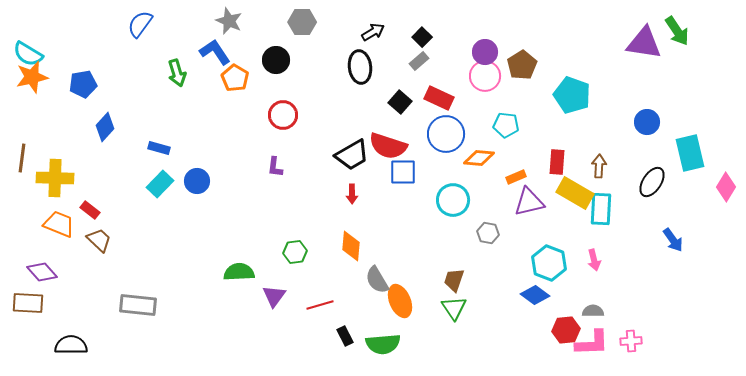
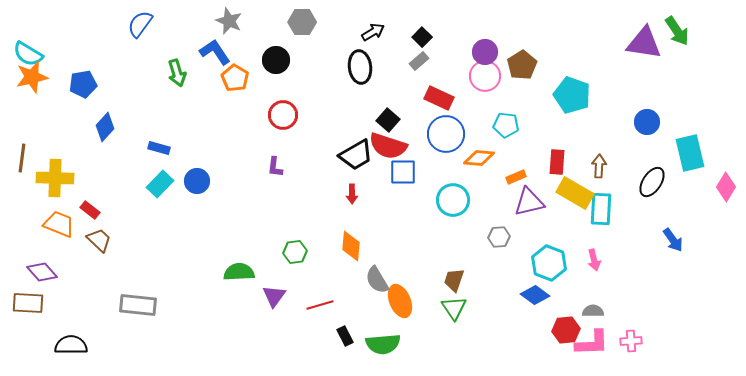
black square at (400, 102): moved 12 px left, 18 px down
black trapezoid at (352, 155): moved 4 px right
gray hexagon at (488, 233): moved 11 px right, 4 px down; rotated 15 degrees counterclockwise
